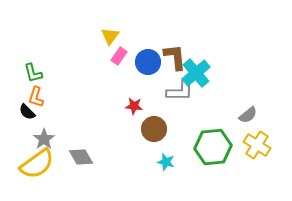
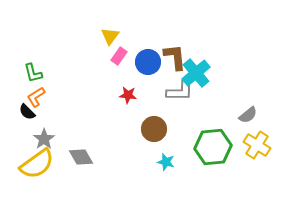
orange L-shape: rotated 40 degrees clockwise
red star: moved 6 px left, 11 px up
